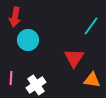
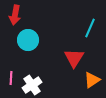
red arrow: moved 2 px up
cyan line: moved 1 px left, 2 px down; rotated 12 degrees counterclockwise
orange triangle: rotated 42 degrees counterclockwise
white cross: moved 4 px left
